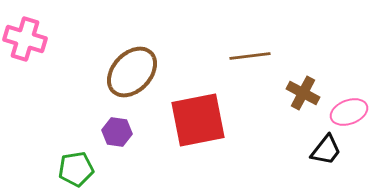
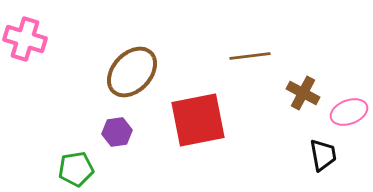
purple hexagon: rotated 16 degrees counterclockwise
black trapezoid: moved 3 px left, 5 px down; rotated 48 degrees counterclockwise
